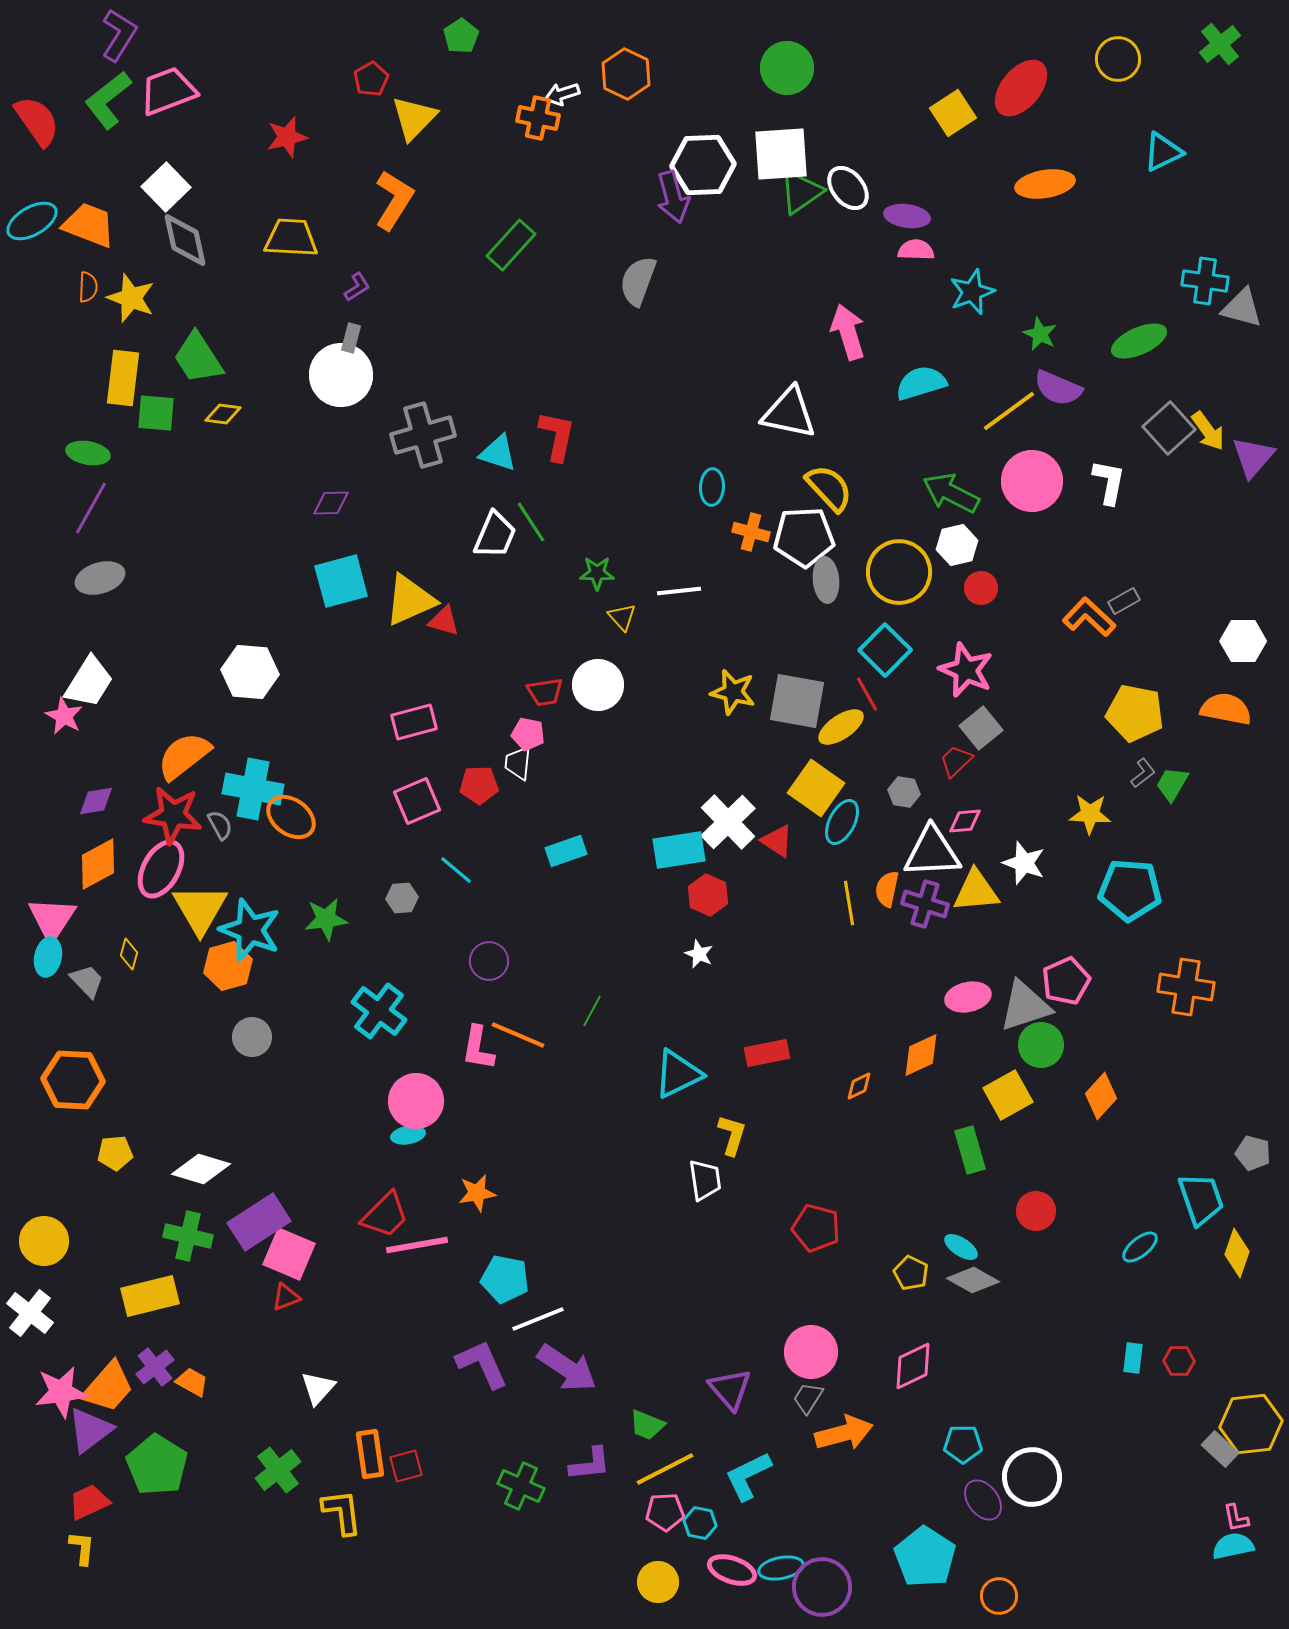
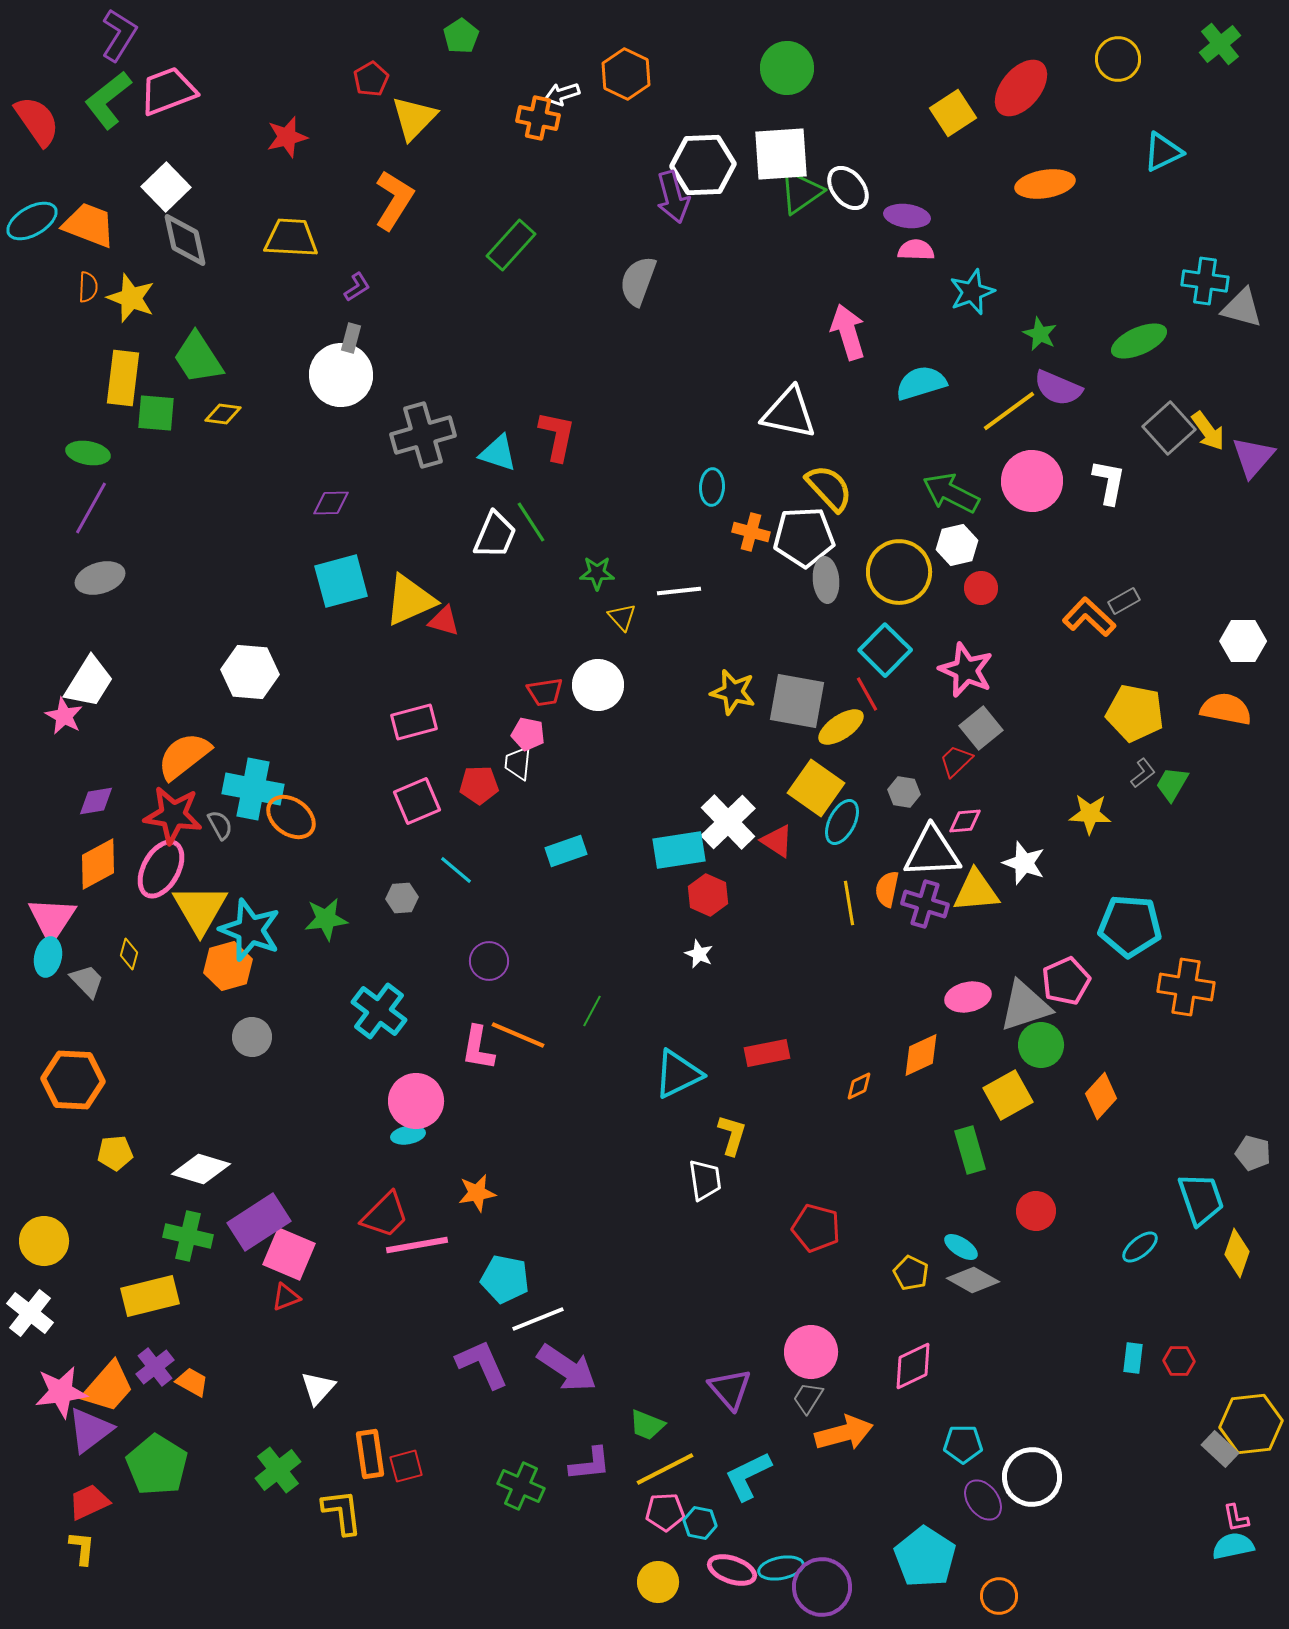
cyan pentagon at (1130, 890): moved 36 px down
